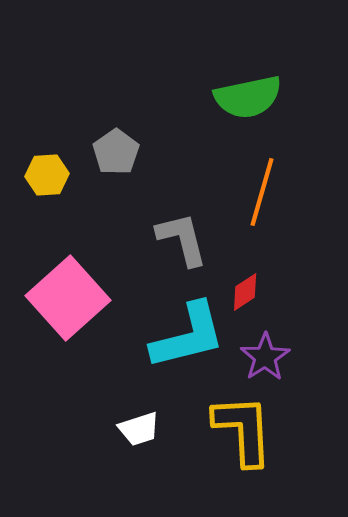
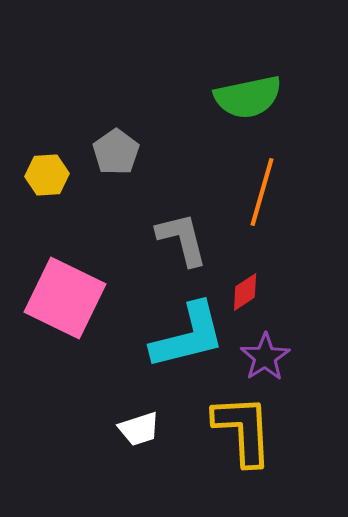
pink square: moved 3 px left; rotated 22 degrees counterclockwise
